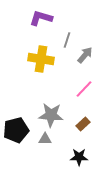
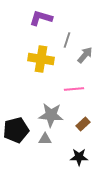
pink line: moved 10 px left; rotated 42 degrees clockwise
